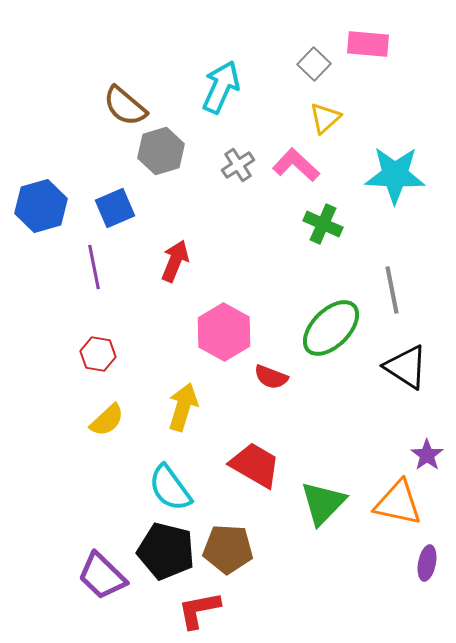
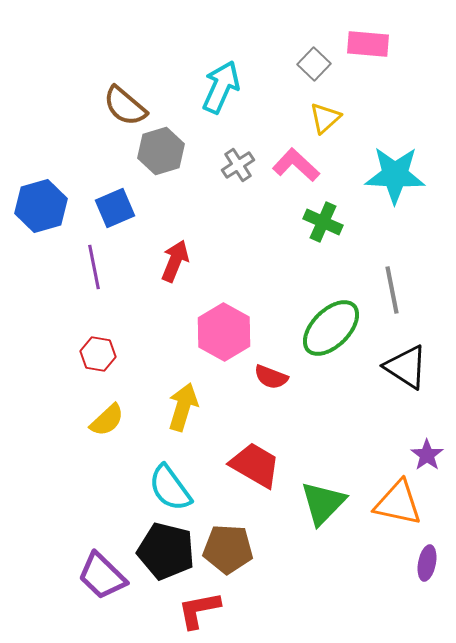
green cross: moved 2 px up
